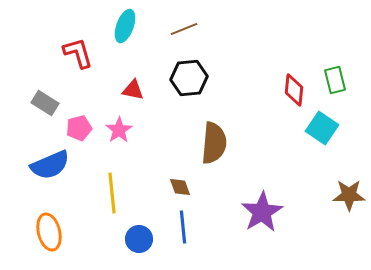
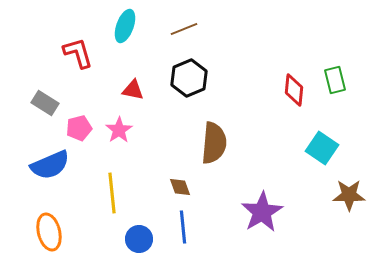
black hexagon: rotated 18 degrees counterclockwise
cyan square: moved 20 px down
